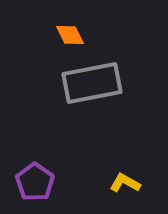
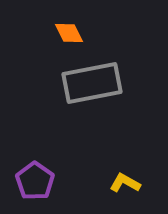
orange diamond: moved 1 px left, 2 px up
purple pentagon: moved 1 px up
